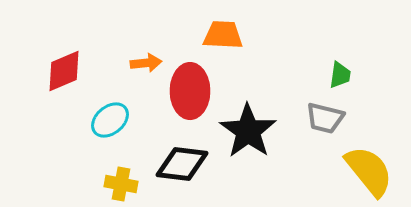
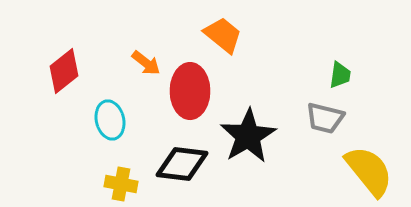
orange trapezoid: rotated 36 degrees clockwise
orange arrow: rotated 44 degrees clockwise
red diamond: rotated 15 degrees counterclockwise
cyan ellipse: rotated 63 degrees counterclockwise
black star: moved 5 px down; rotated 6 degrees clockwise
